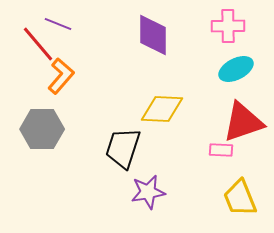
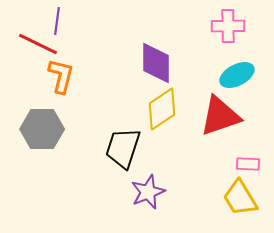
purple line: moved 1 px left, 3 px up; rotated 76 degrees clockwise
purple diamond: moved 3 px right, 28 px down
red line: rotated 24 degrees counterclockwise
cyan ellipse: moved 1 px right, 6 px down
orange L-shape: rotated 27 degrees counterclockwise
yellow diamond: rotated 36 degrees counterclockwise
red triangle: moved 23 px left, 6 px up
pink rectangle: moved 27 px right, 14 px down
purple star: rotated 12 degrees counterclockwise
yellow trapezoid: rotated 9 degrees counterclockwise
